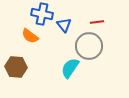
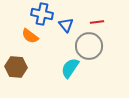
blue triangle: moved 2 px right
